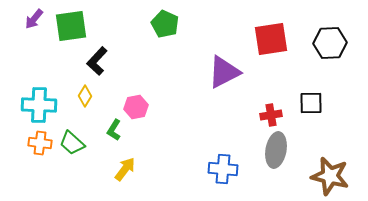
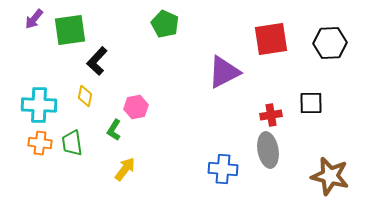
green square: moved 1 px left, 4 px down
yellow diamond: rotated 20 degrees counterclockwise
green trapezoid: rotated 40 degrees clockwise
gray ellipse: moved 8 px left; rotated 20 degrees counterclockwise
